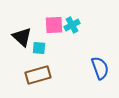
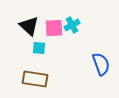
pink square: moved 3 px down
black triangle: moved 7 px right, 11 px up
blue semicircle: moved 1 px right, 4 px up
brown rectangle: moved 3 px left, 4 px down; rotated 25 degrees clockwise
